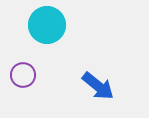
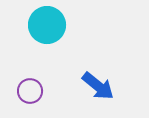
purple circle: moved 7 px right, 16 px down
